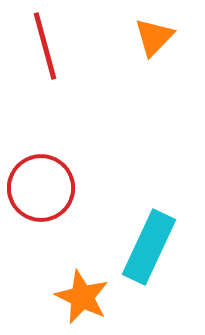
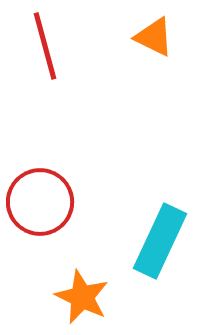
orange triangle: rotated 48 degrees counterclockwise
red circle: moved 1 px left, 14 px down
cyan rectangle: moved 11 px right, 6 px up
